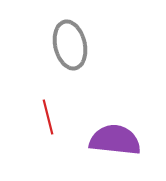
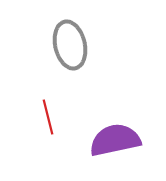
purple semicircle: rotated 18 degrees counterclockwise
